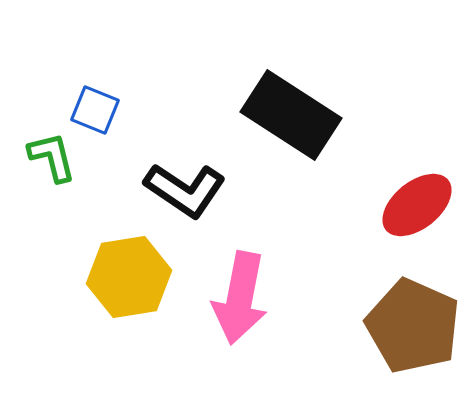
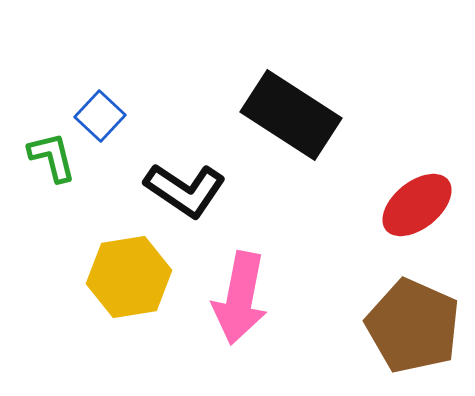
blue square: moved 5 px right, 6 px down; rotated 21 degrees clockwise
